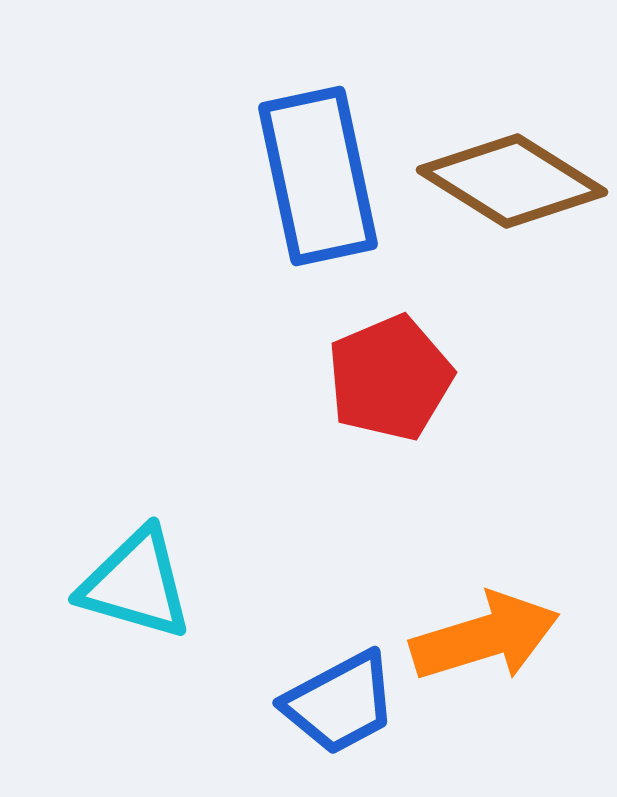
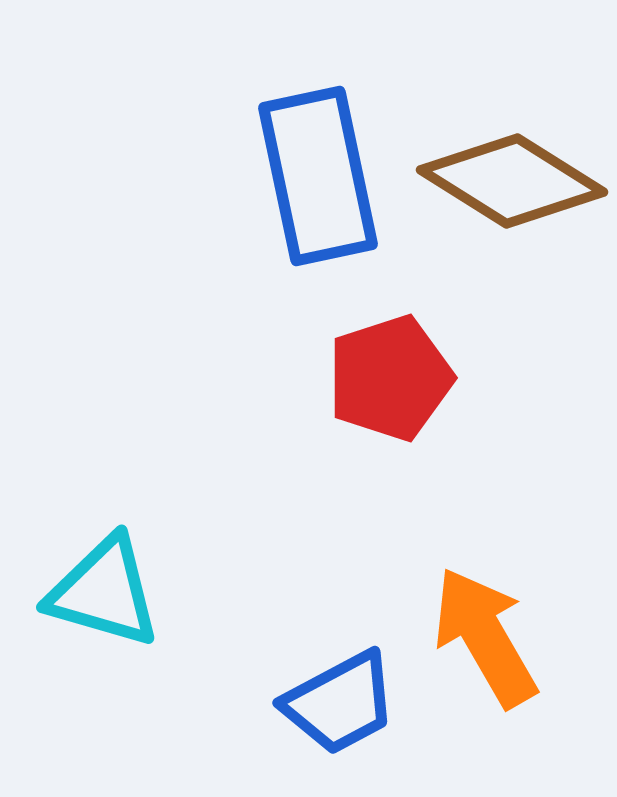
red pentagon: rotated 5 degrees clockwise
cyan triangle: moved 32 px left, 8 px down
orange arrow: rotated 103 degrees counterclockwise
